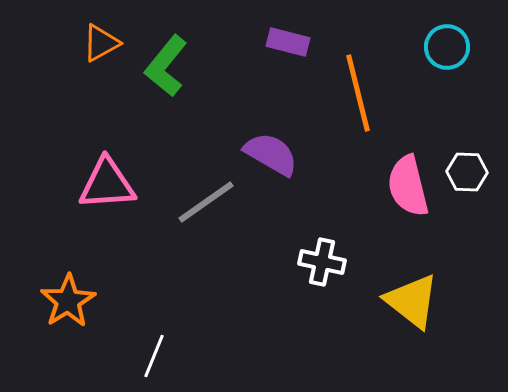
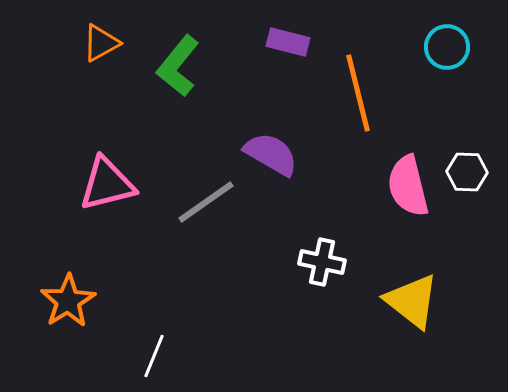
green L-shape: moved 12 px right
pink triangle: rotated 10 degrees counterclockwise
